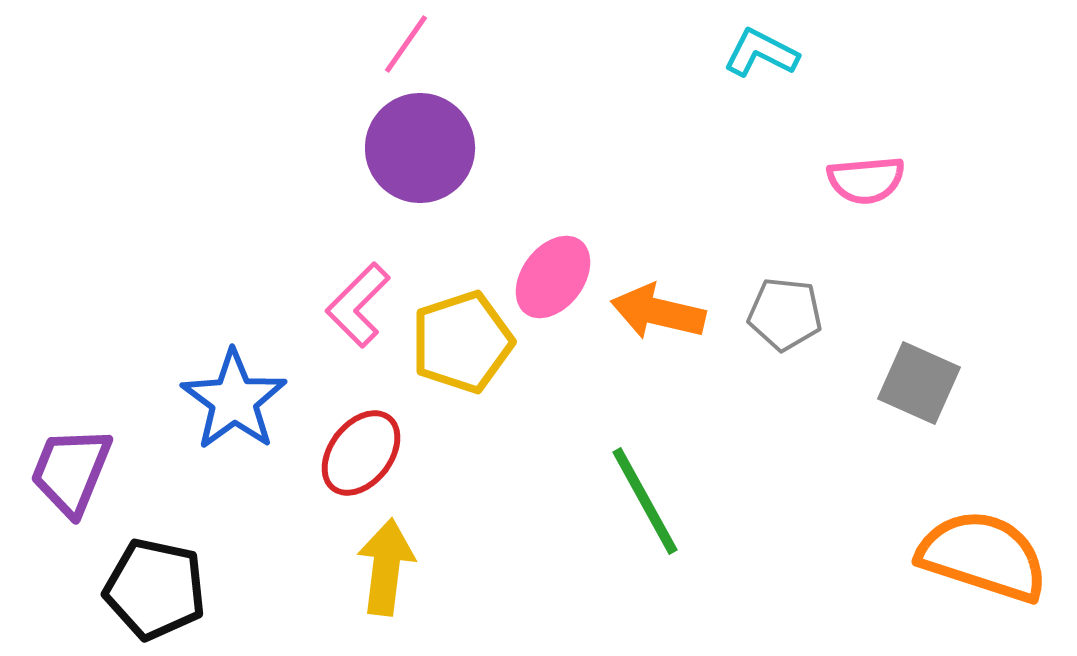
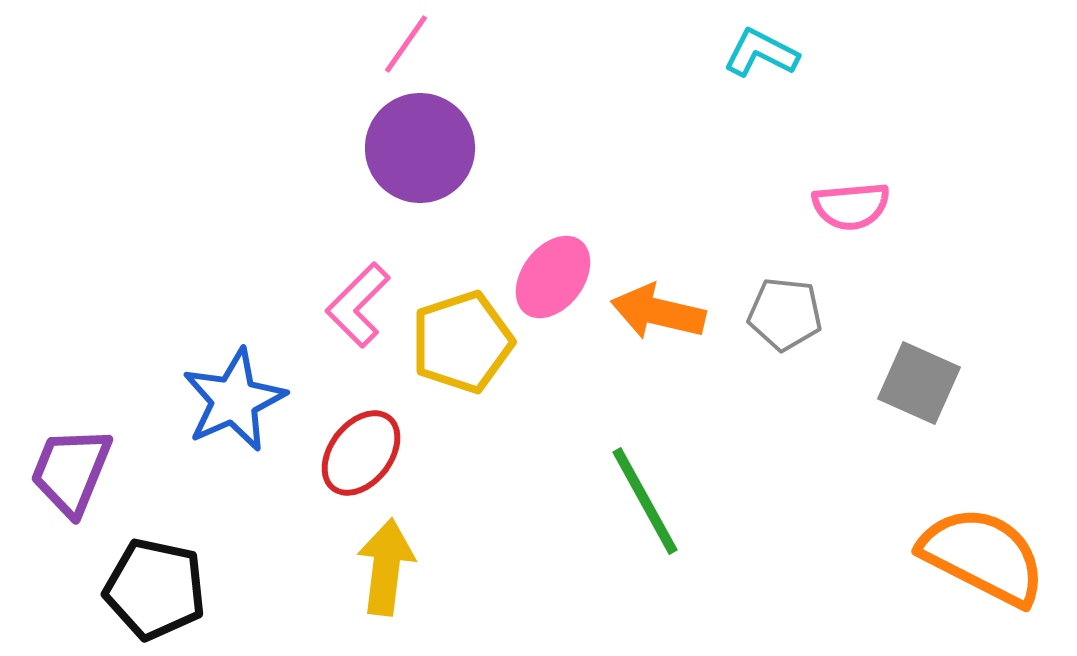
pink semicircle: moved 15 px left, 26 px down
blue star: rotated 12 degrees clockwise
orange semicircle: rotated 9 degrees clockwise
